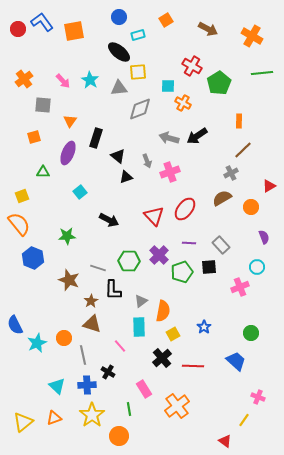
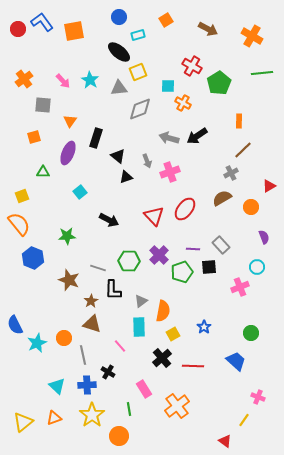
yellow square at (138, 72): rotated 18 degrees counterclockwise
purple line at (189, 243): moved 4 px right, 6 px down
